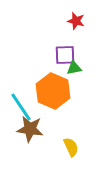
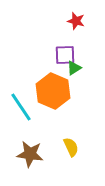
green triangle: rotated 21 degrees counterclockwise
brown star: moved 25 px down
